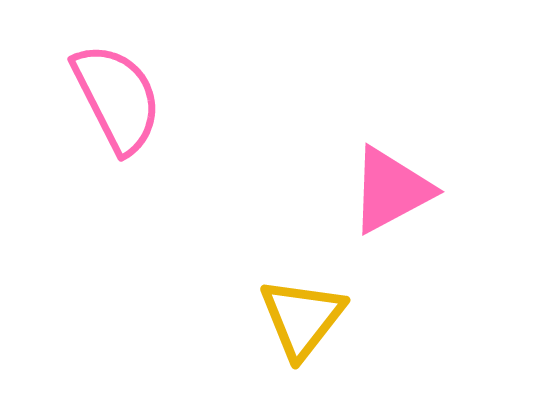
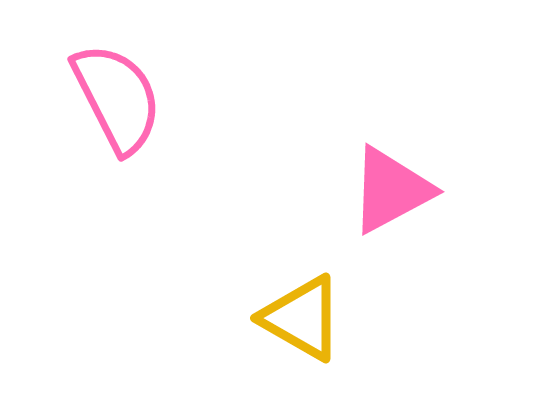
yellow triangle: rotated 38 degrees counterclockwise
